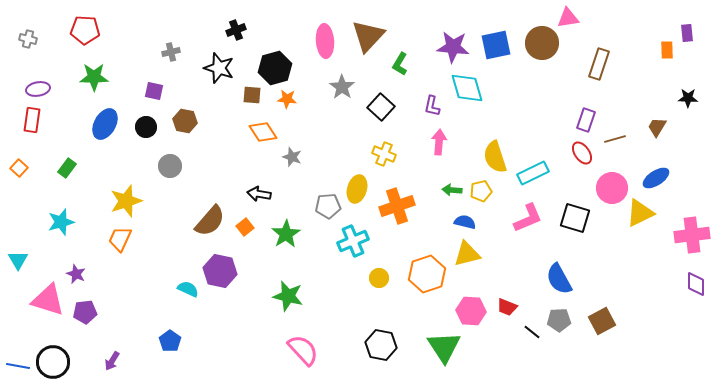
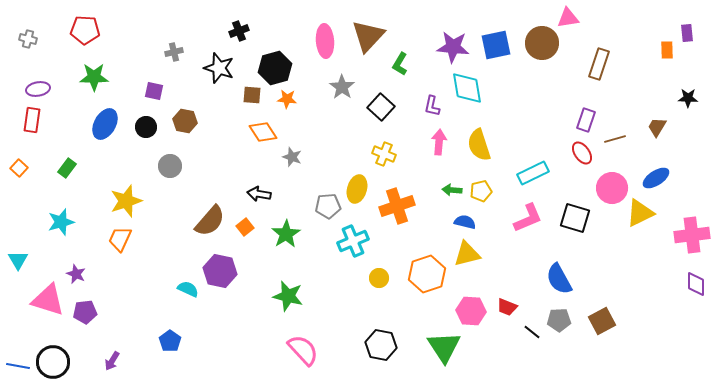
black cross at (236, 30): moved 3 px right, 1 px down
gray cross at (171, 52): moved 3 px right
cyan diamond at (467, 88): rotated 6 degrees clockwise
yellow semicircle at (495, 157): moved 16 px left, 12 px up
